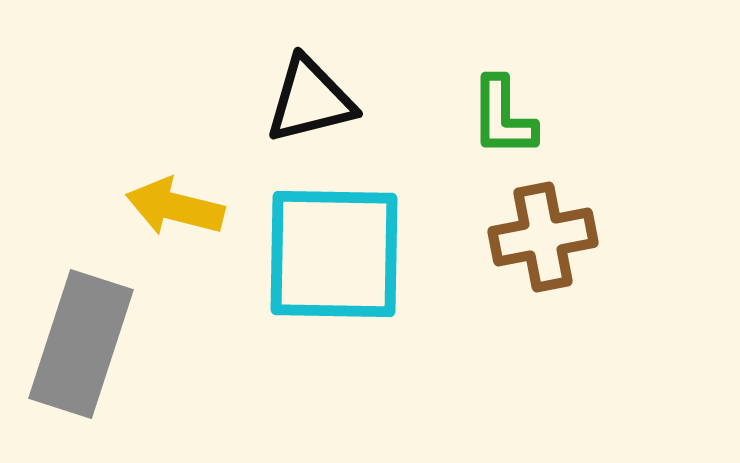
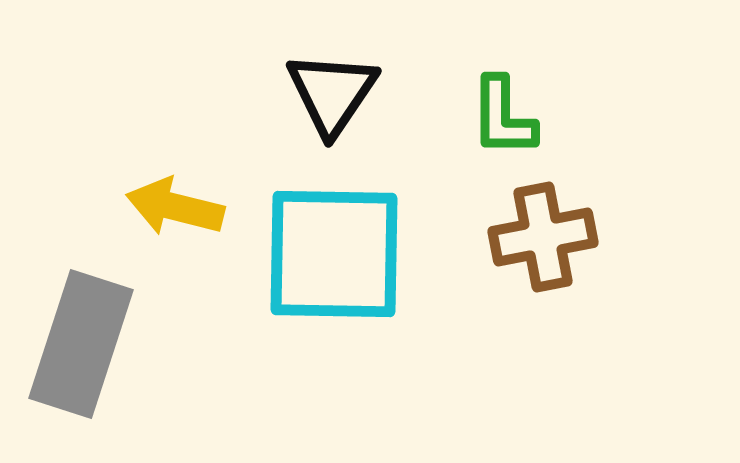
black triangle: moved 22 px right, 7 px up; rotated 42 degrees counterclockwise
